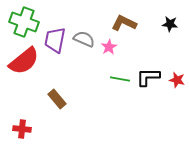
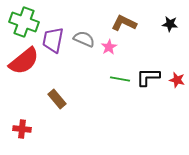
purple trapezoid: moved 2 px left
